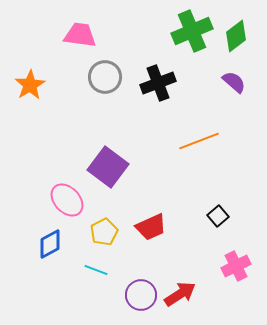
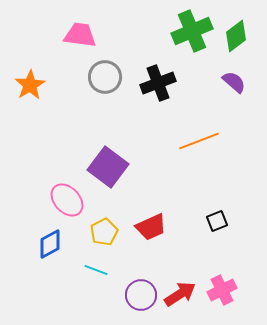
black square: moved 1 px left, 5 px down; rotated 20 degrees clockwise
pink cross: moved 14 px left, 24 px down
